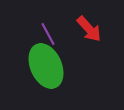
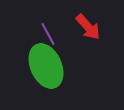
red arrow: moved 1 px left, 2 px up
